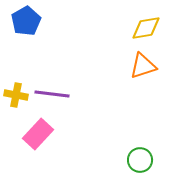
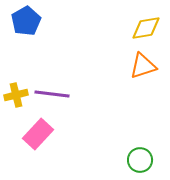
yellow cross: rotated 25 degrees counterclockwise
